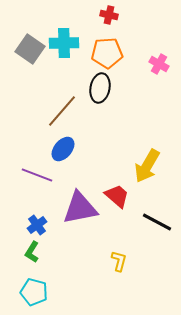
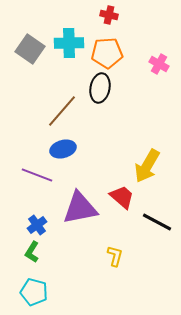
cyan cross: moved 5 px right
blue ellipse: rotated 35 degrees clockwise
red trapezoid: moved 5 px right, 1 px down
yellow L-shape: moved 4 px left, 5 px up
